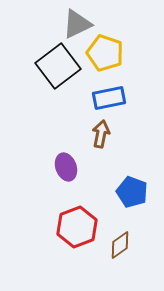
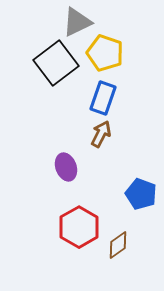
gray triangle: moved 2 px up
black square: moved 2 px left, 3 px up
blue rectangle: moved 6 px left; rotated 60 degrees counterclockwise
brown arrow: rotated 16 degrees clockwise
blue pentagon: moved 9 px right, 2 px down
red hexagon: moved 2 px right; rotated 9 degrees counterclockwise
brown diamond: moved 2 px left
